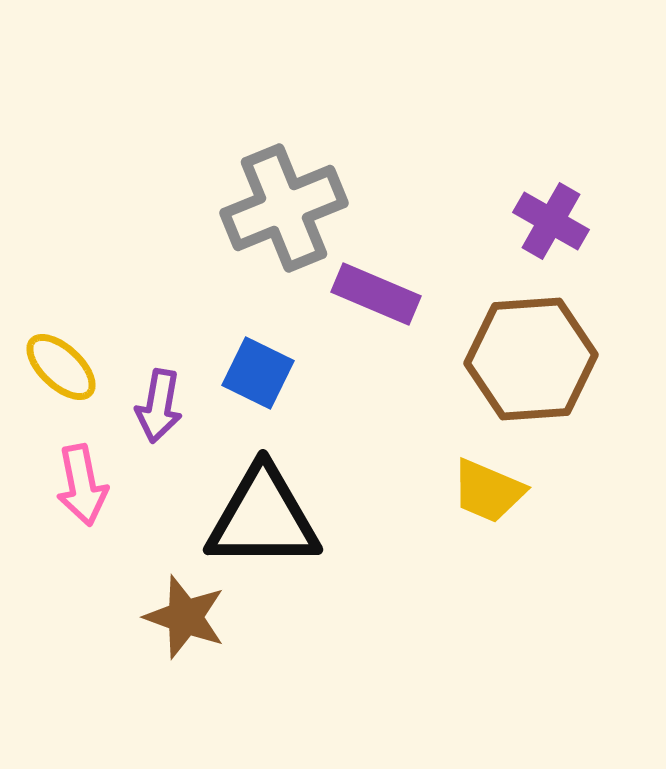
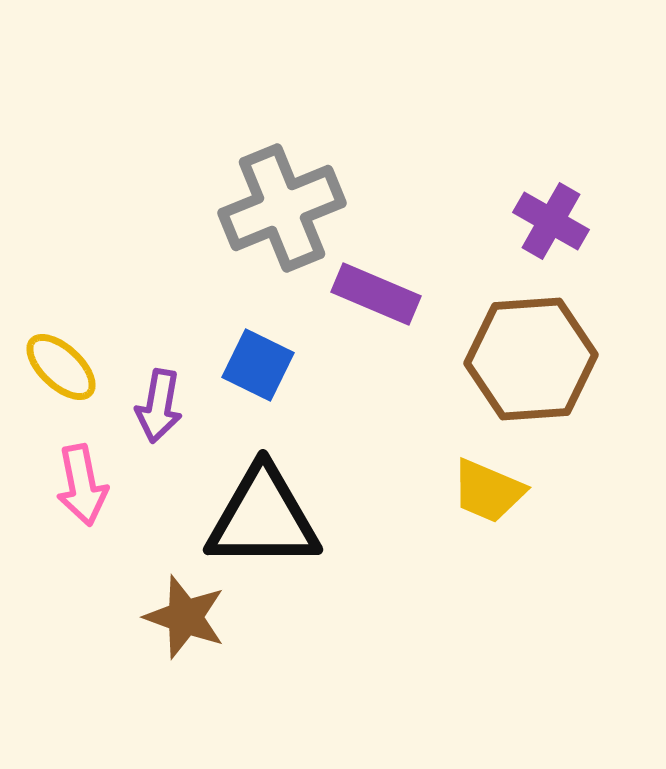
gray cross: moved 2 px left
blue square: moved 8 px up
